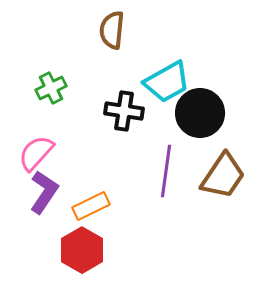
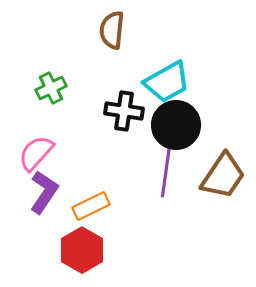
black circle: moved 24 px left, 12 px down
